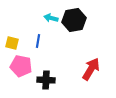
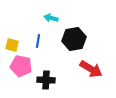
black hexagon: moved 19 px down
yellow square: moved 2 px down
red arrow: rotated 90 degrees clockwise
